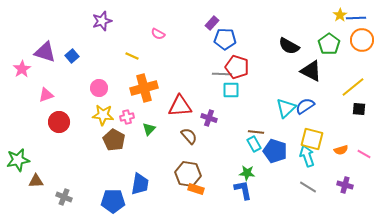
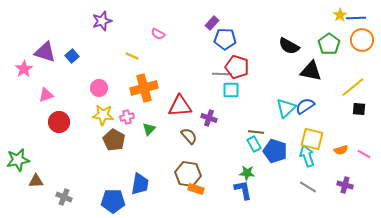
pink star at (22, 69): moved 2 px right
black triangle at (311, 71): rotated 15 degrees counterclockwise
